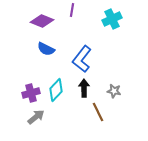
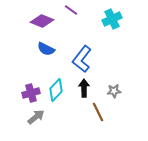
purple line: moved 1 px left; rotated 64 degrees counterclockwise
gray star: rotated 16 degrees counterclockwise
